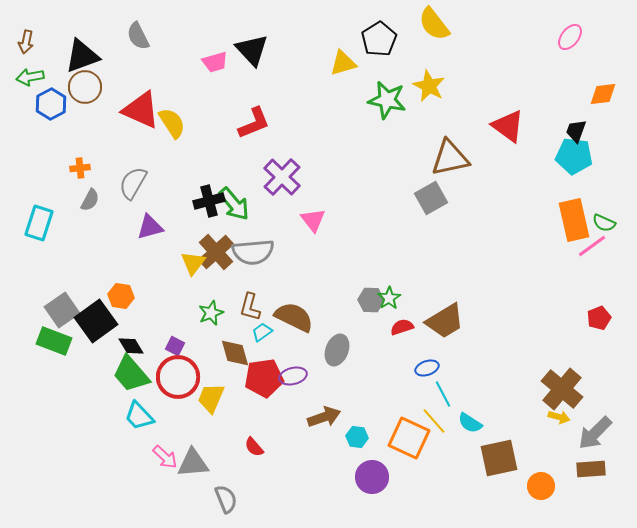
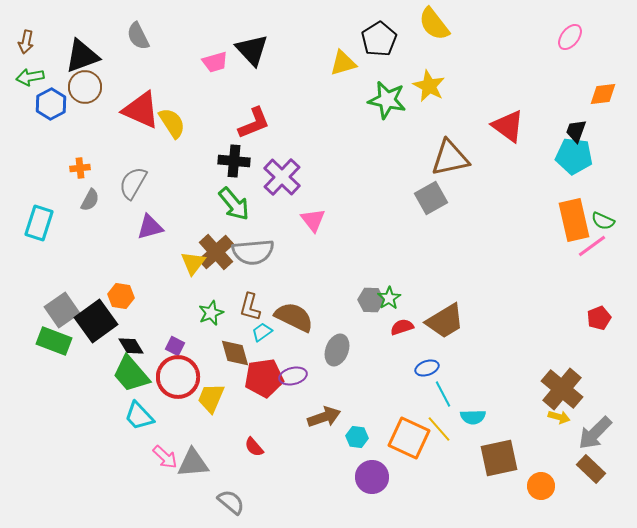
black cross at (209, 201): moved 25 px right, 40 px up; rotated 20 degrees clockwise
green semicircle at (604, 223): moved 1 px left, 2 px up
yellow line at (434, 421): moved 5 px right, 8 px down
cyan semicircle at (470, 423): moved 3 px right, 6 px up; rotated 35 degrees counterclockwise
brown rectangle at (591, 469): rotated 48 degrees clockwise
gray semicircle at (226, 499): moved 5 px right, 3 px down; rotated 28 degrees counterclockwise
